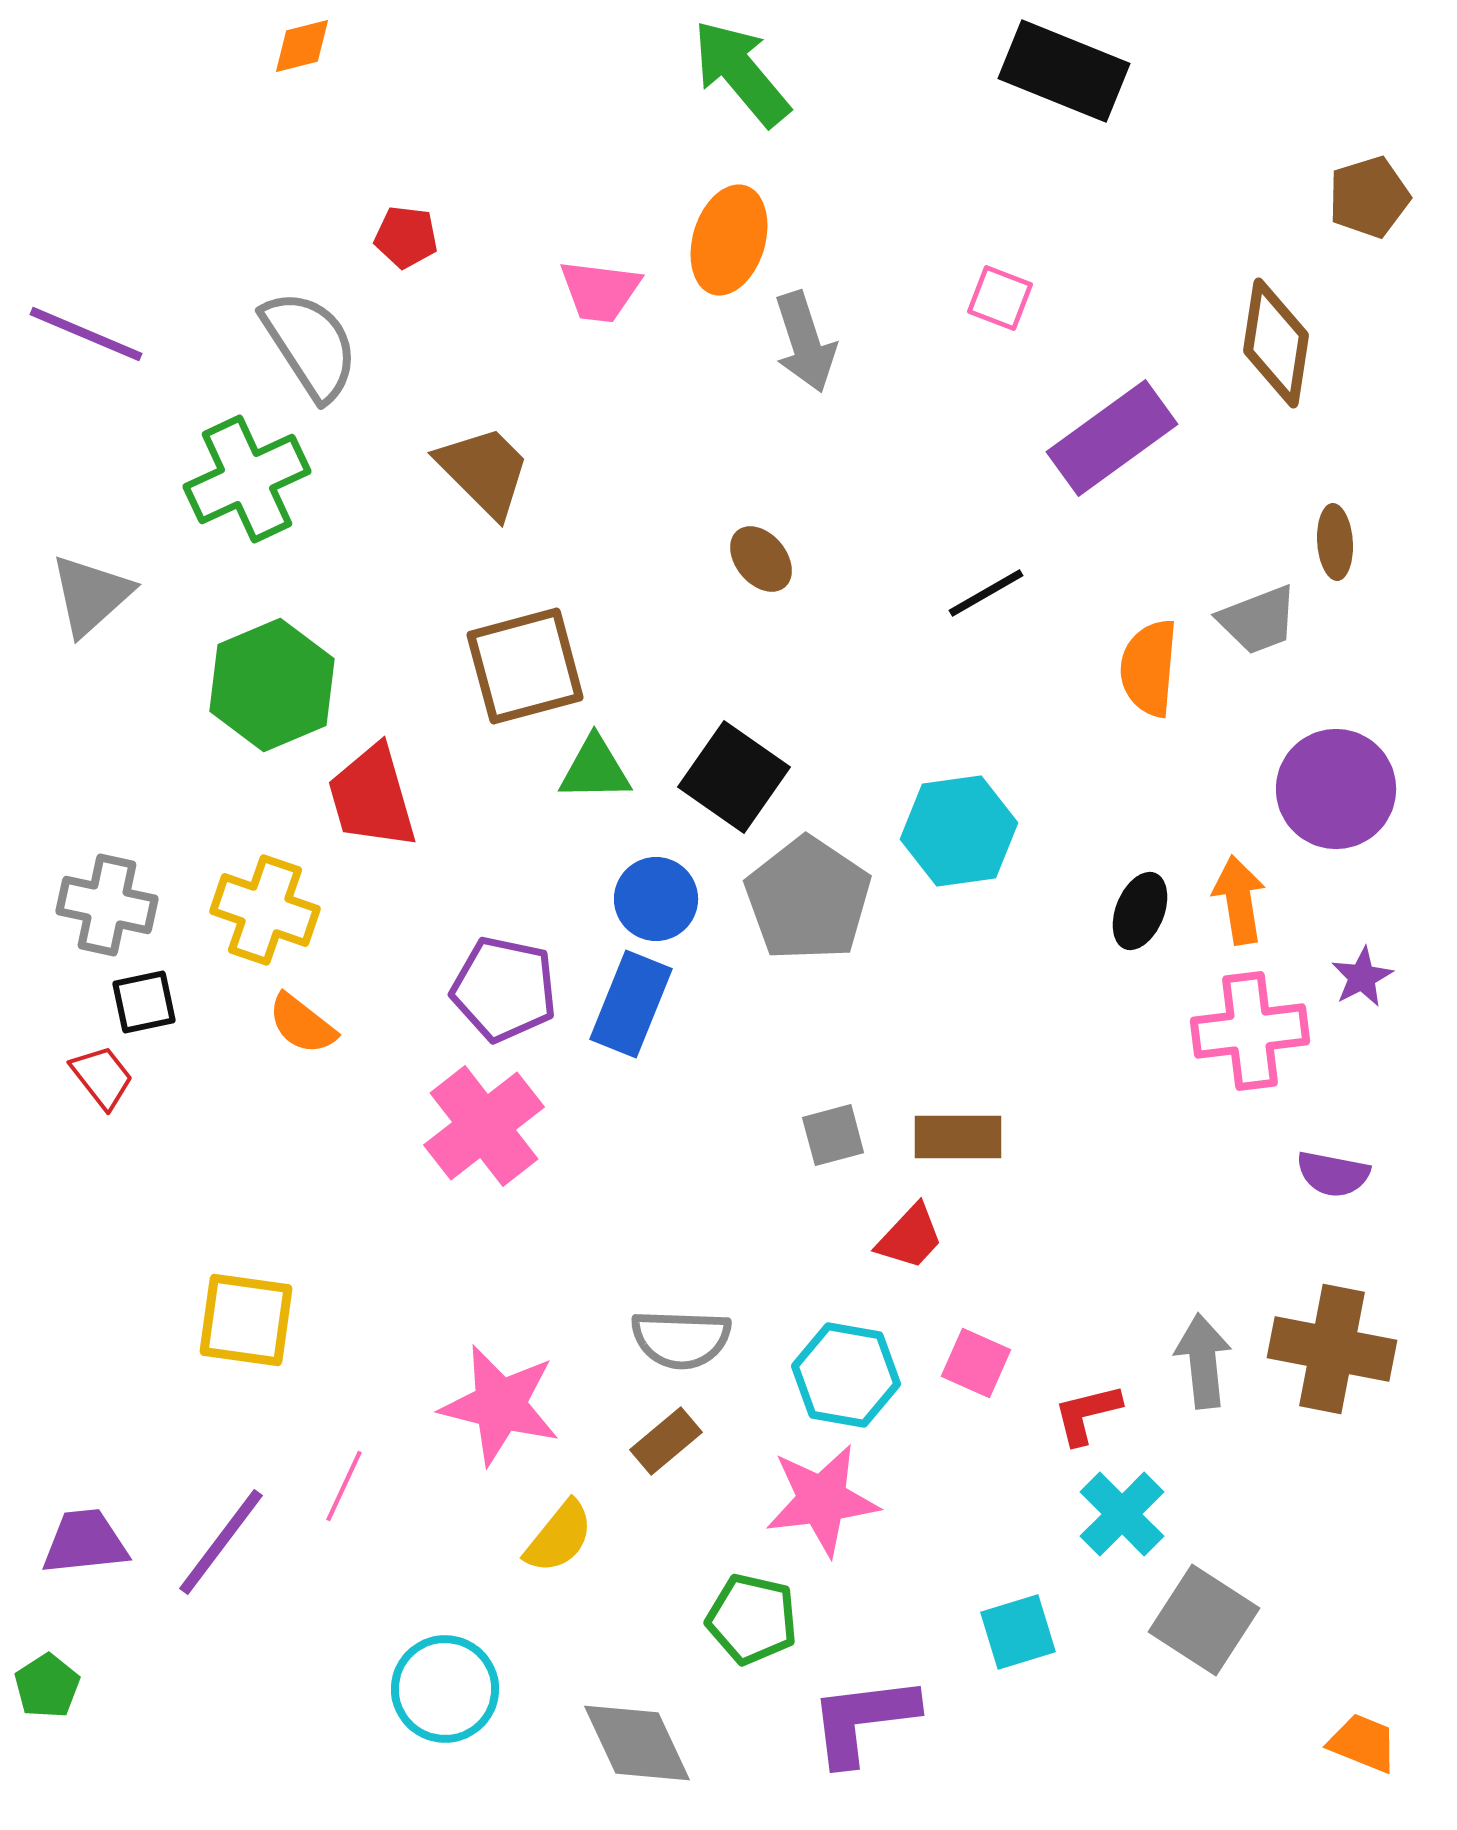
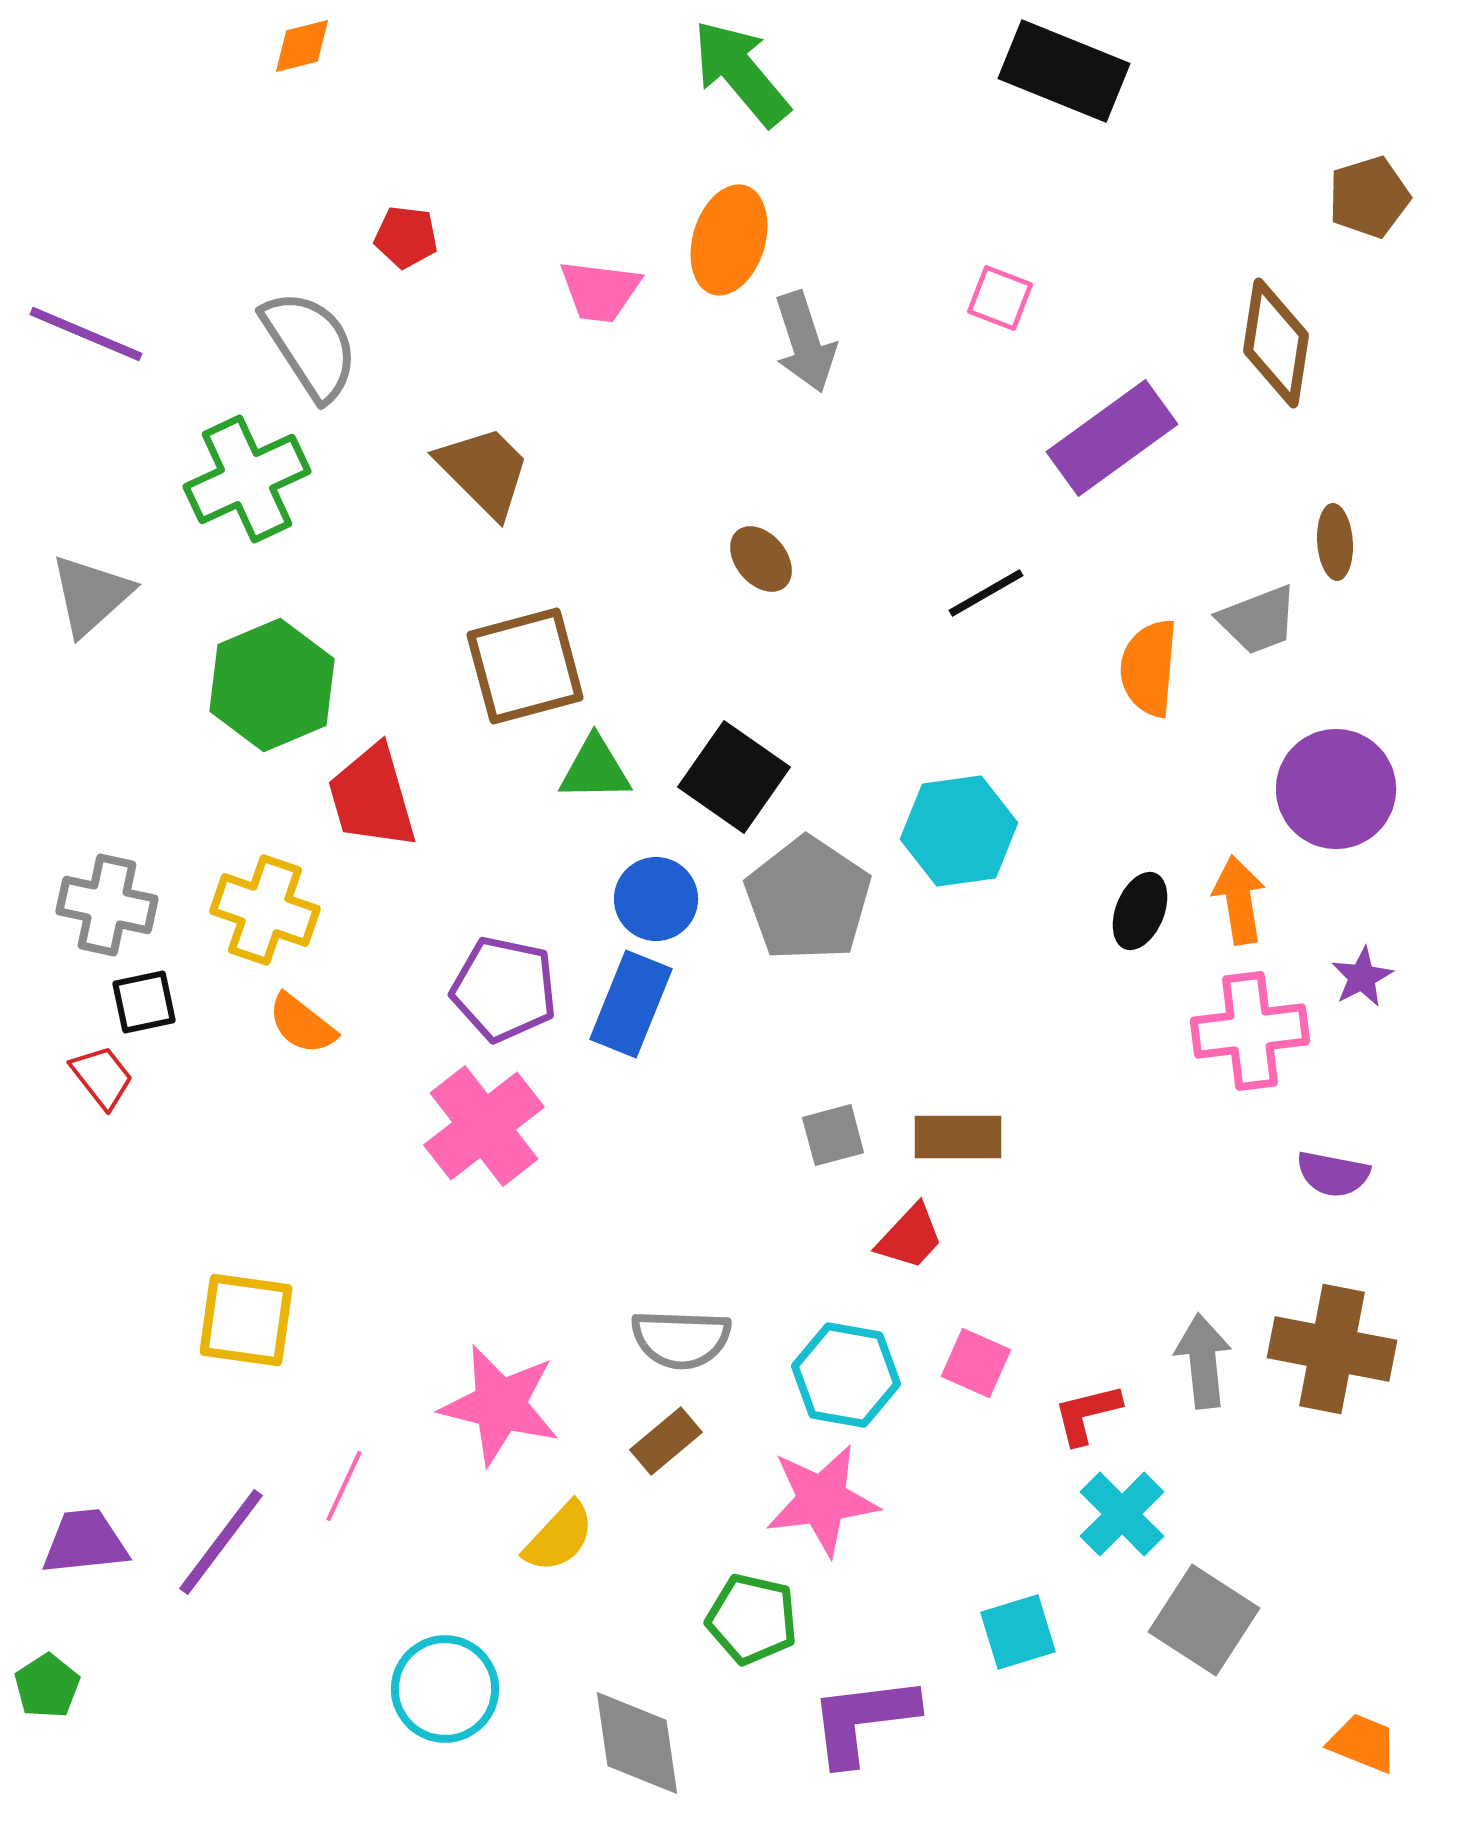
yellow semicircle at (559, 1537): rotated 4 degrees clockwise
gray diamond at (637, 1743): rotated 17 degrees clockwise
